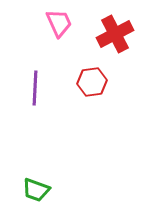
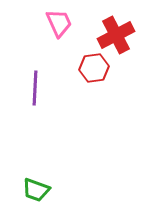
red cross: moved 1 px right, 1 px down
red hexagon: moved 2 px right, 14 px up
